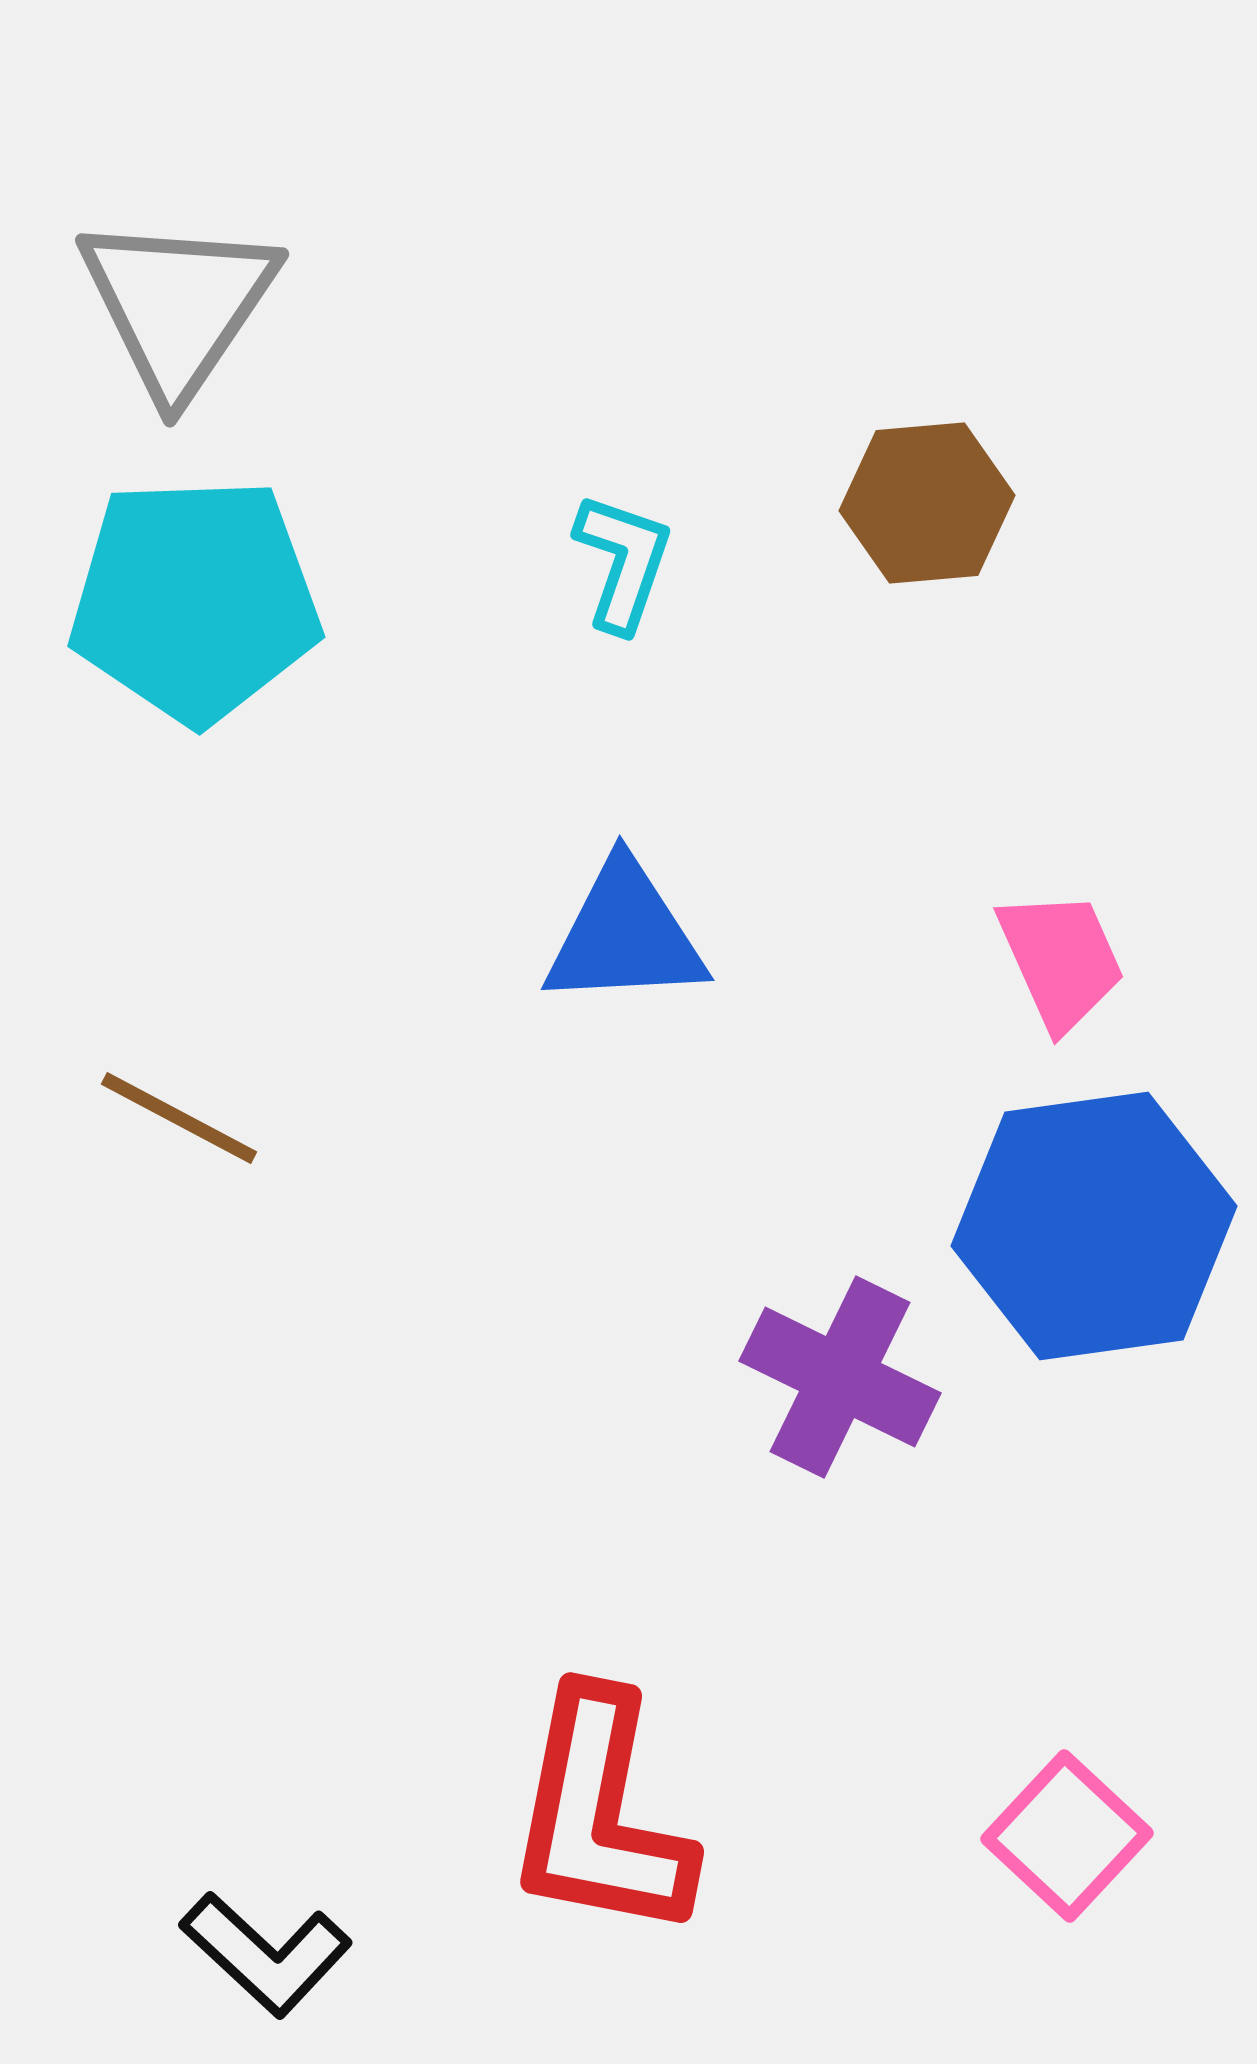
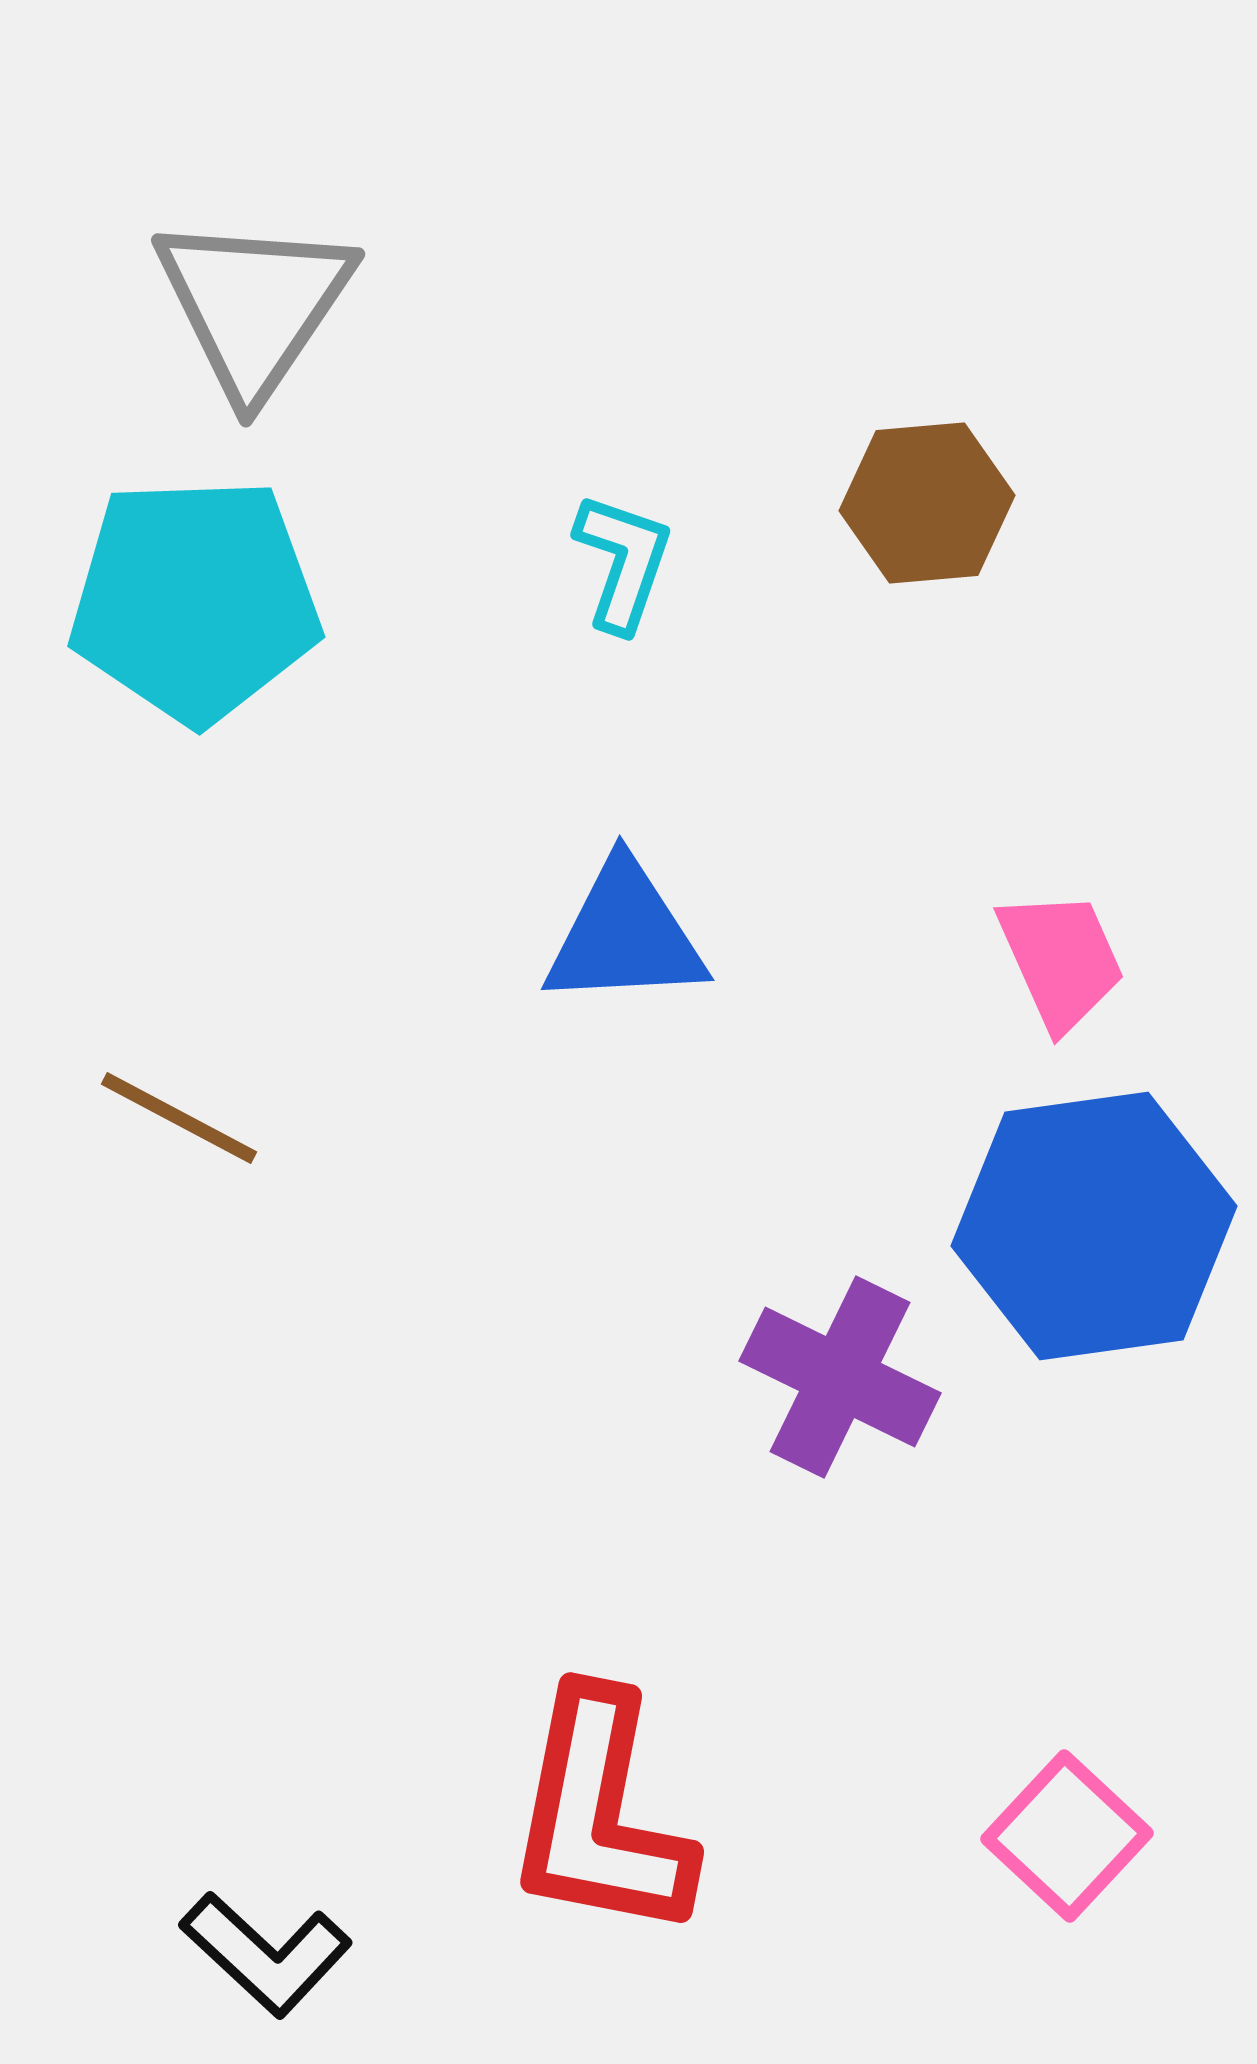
gray triangle: moved 76 px right
